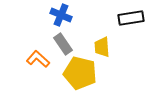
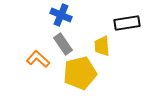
black rectangle: moved 4 px left, 5 px down
yellow trapezoid: moved 1 px up
yellow pentagon: rotated 28 degrees counterclockwise
